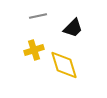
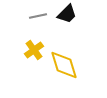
black trapezoid: moved 6 px left, 14 px up
yellow cross: rotated 18 degrees counterclockwise
